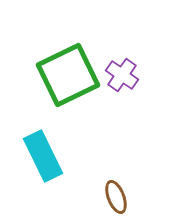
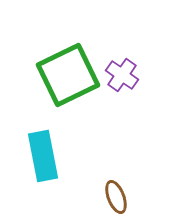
cyan rectangle: rotated 15 degrees clockwise
